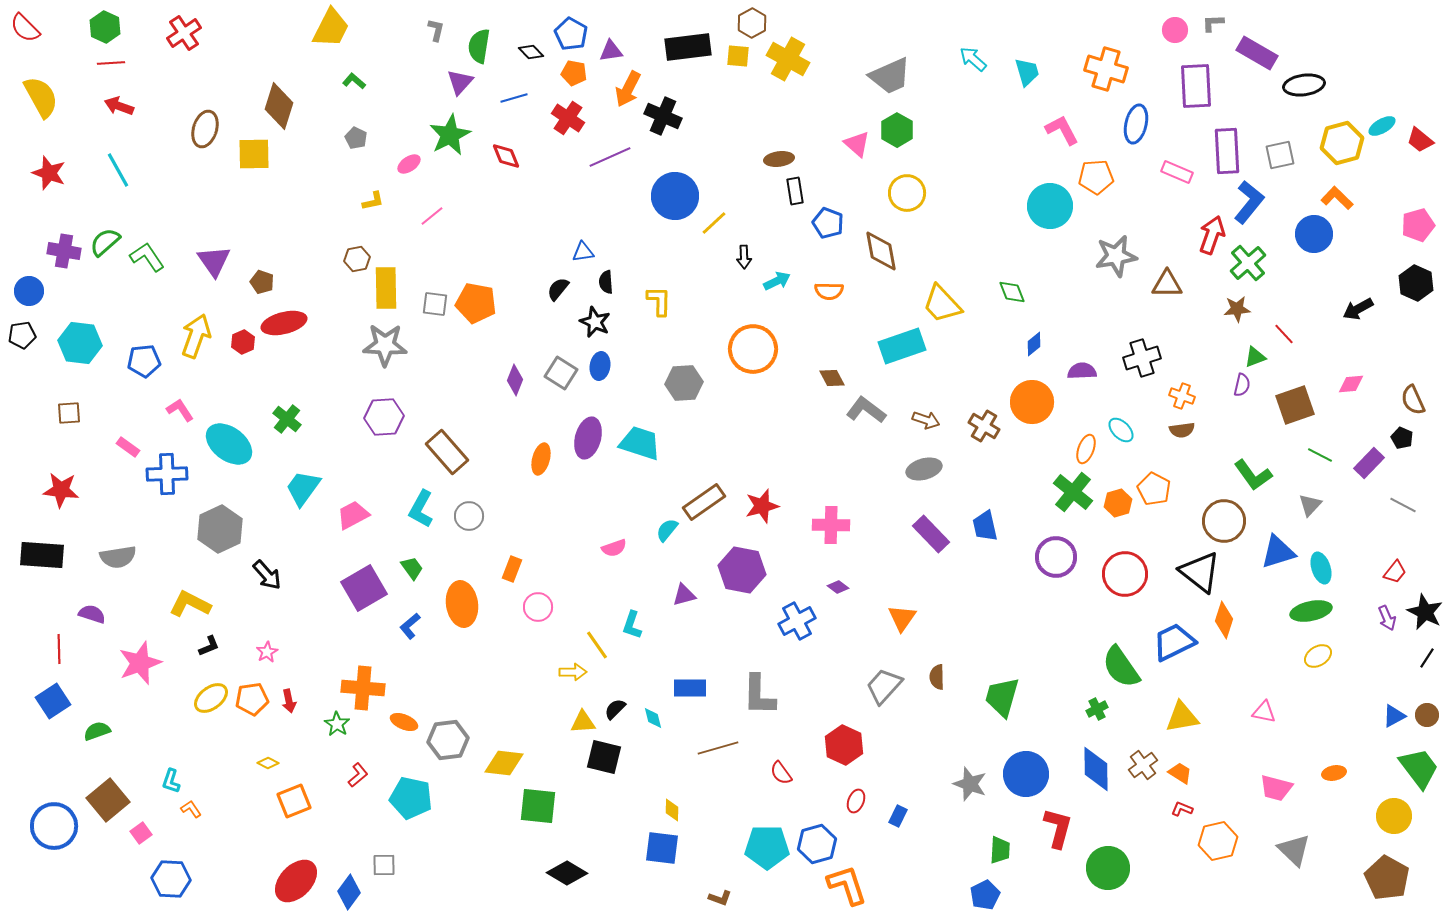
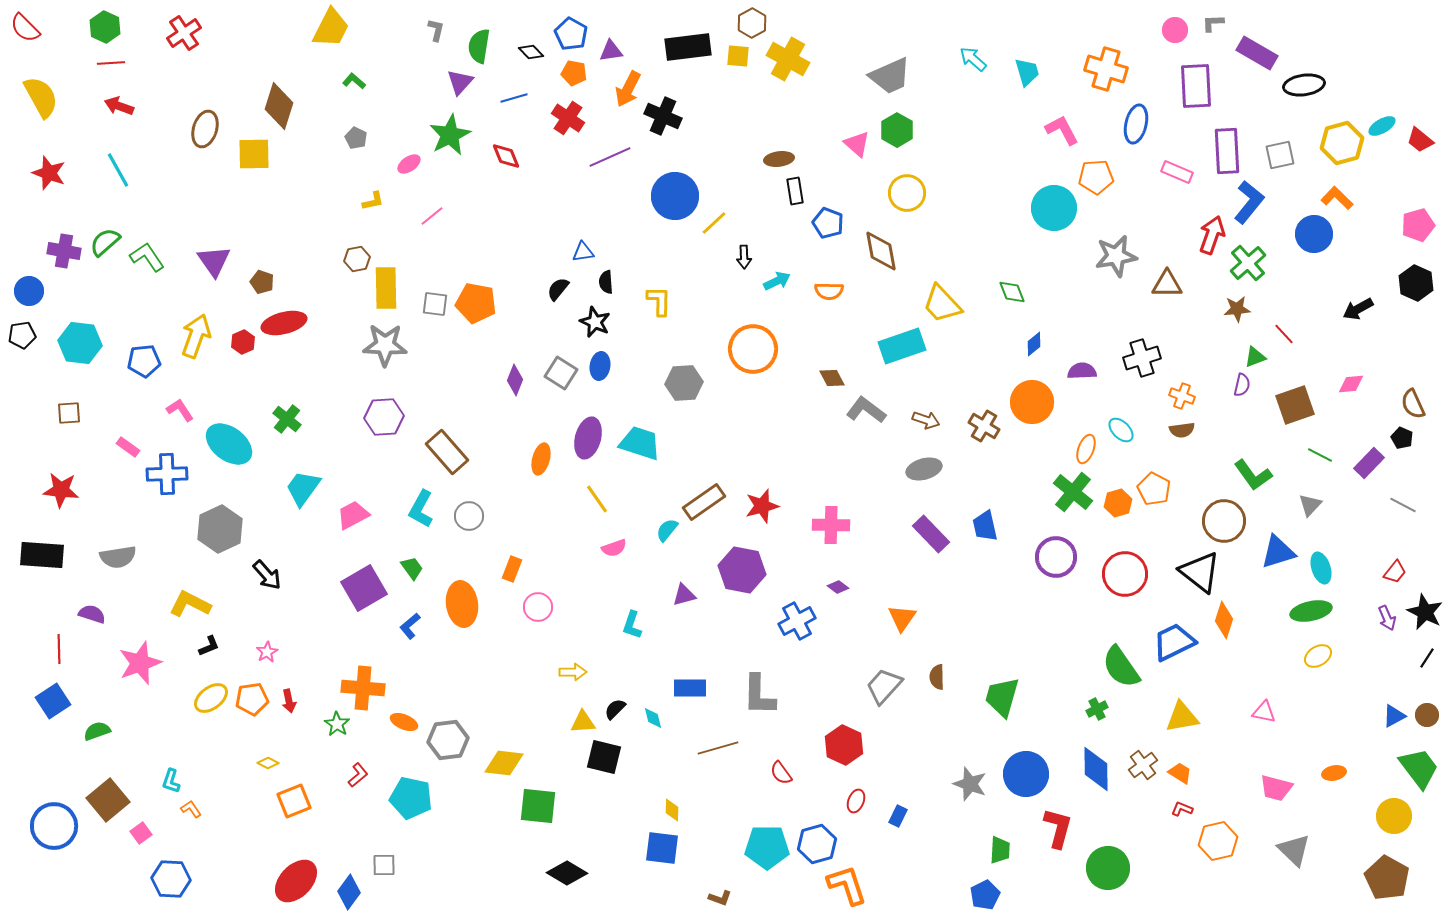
cyan circle at (1050, 206): moved 4 px right, 2 px down
brown semicircle at (1413, 400): moved 4 px down
yellow line at (597, 645): moved 146 px up
